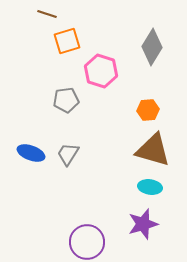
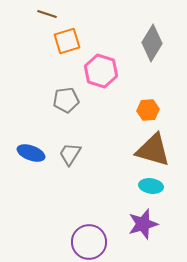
gray diamond: moved 4 px up
gray trapezoid: moved 2 px right
cyan ellipse: moved 1 px right, 1 px up
purple circle: moved 2 px right
